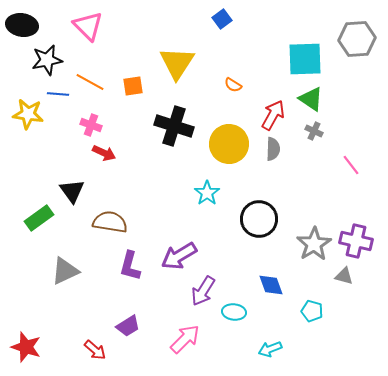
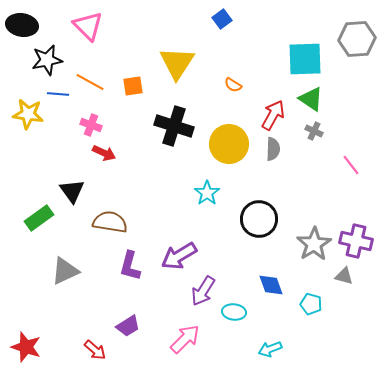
cyan pentagon at (312, 311): moved 1 px left, 7 px up
